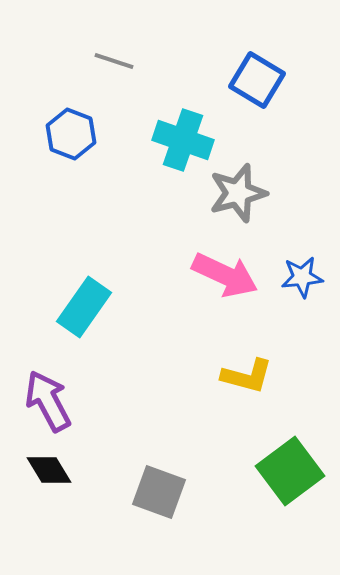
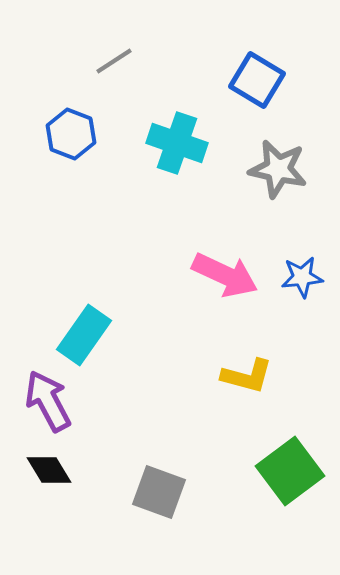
gray line: rotated 51 degrees counterclockwise
cyan cross: moved 6 px left, 3 px down
gray star: moved 40 px right, 24 px up; rotated 28 degrees clockwise
cyan rectangle: moved 28 px down
